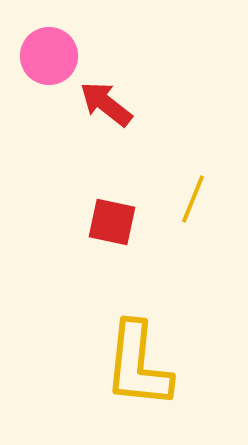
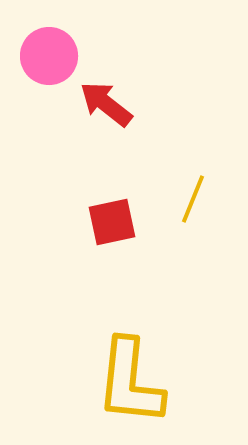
red square: rotated 24 degrees counterclockwise
yellow L-shape: moved 8 px left, 17 px down
